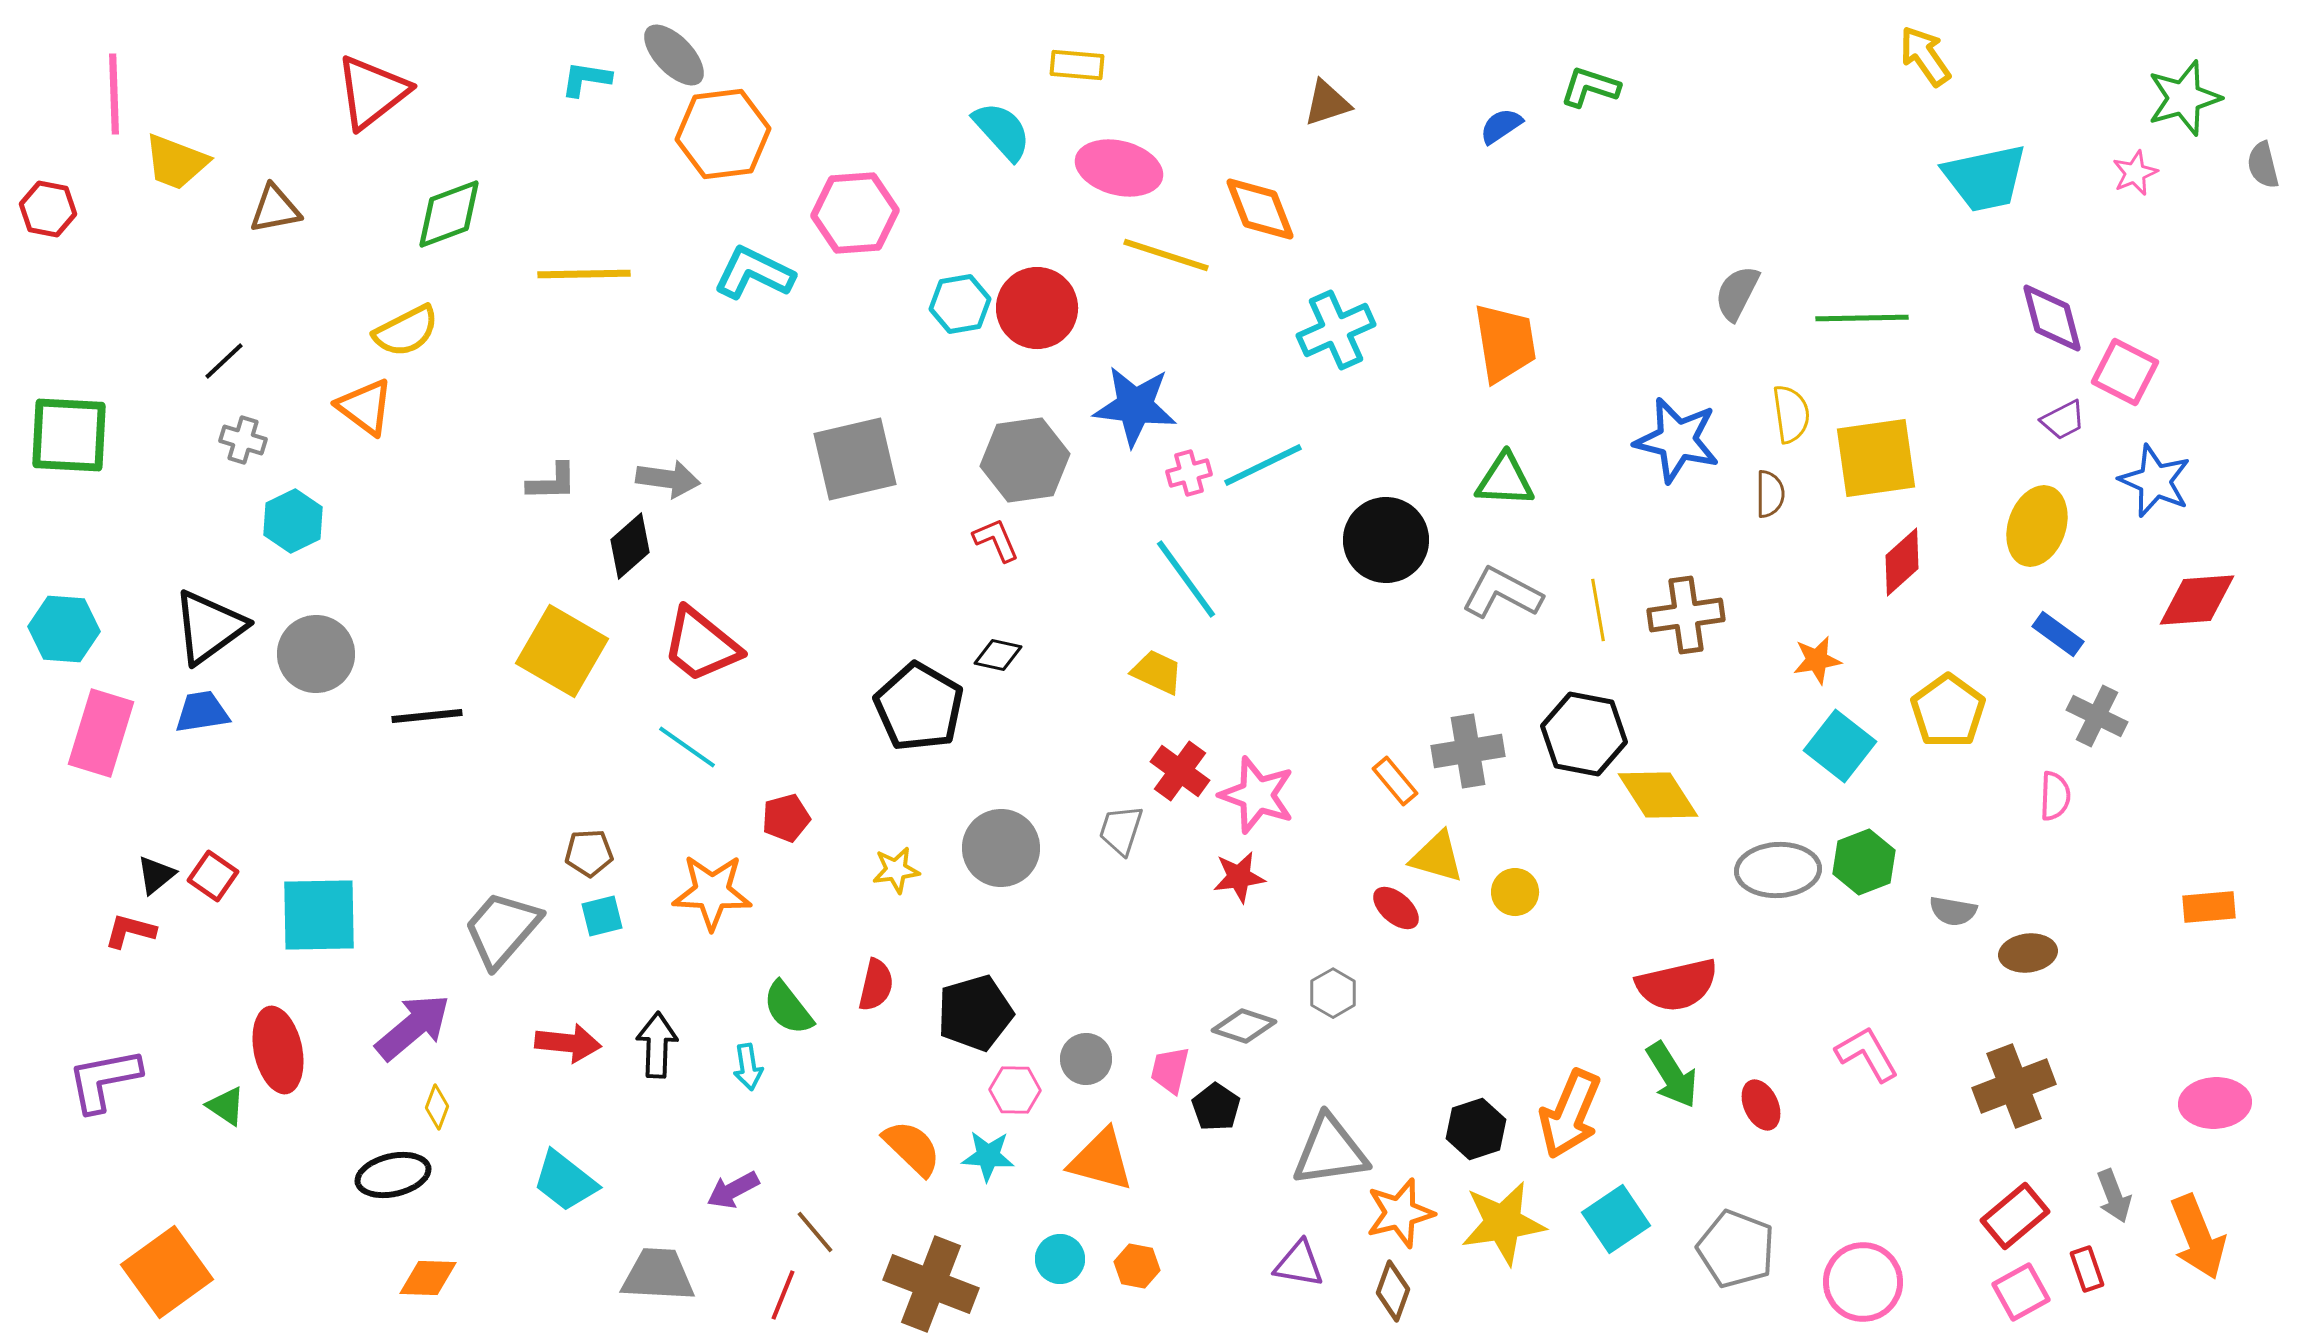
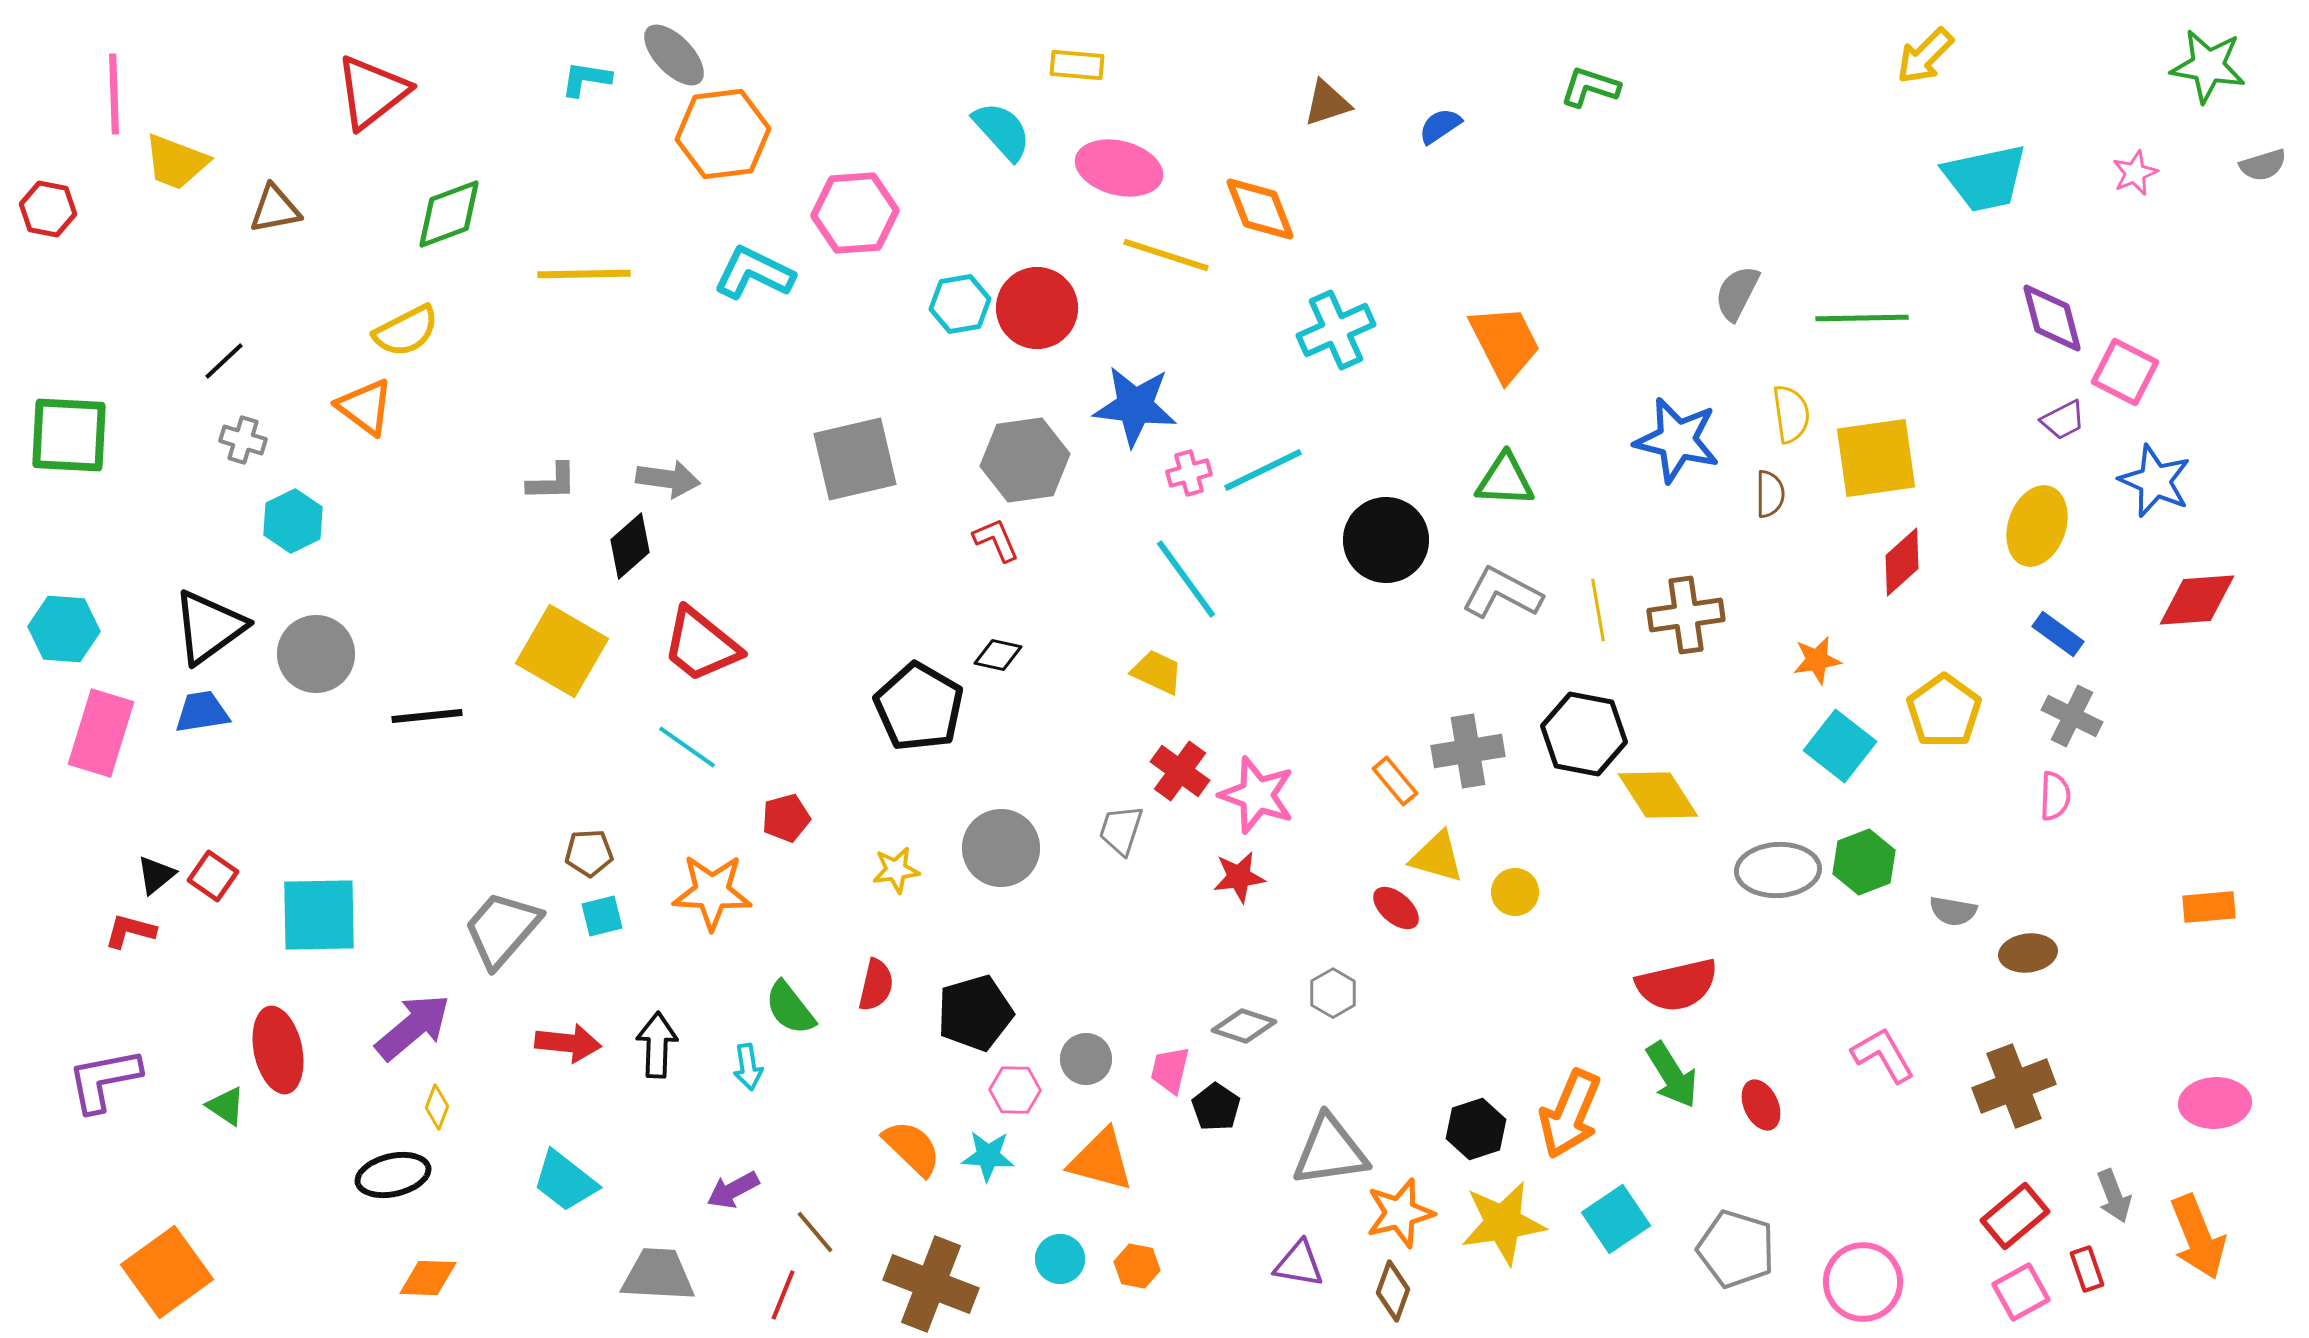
yellow arrow at (1925, 56): rotated 100 degrees counterclockwise
green star at (2184, 98): moved 24 px right, 32 px up; rotated 26 degrees clockwise
blue semicircle at (1501, 126): moved 61 px left
gray semicircle at (2263, 165): rotated 93 degrees counterclockwise
orange trapezoid at (1505, 343): rotated 18 degrees counterclockwise
cyan line at (1263, 465): moved 5 px down
yellow pentagon at (1948, 711): moved 4 px left
gray cross at (2097, 716): moved 25 px left
green semicircle at (788, 1008): moved 2 px right
pink L-shape at (1867, 1054): moved 16 px right, 1 px down
gray pentagon at (1736, 1249): rotated 4 degrees counterclockwise
